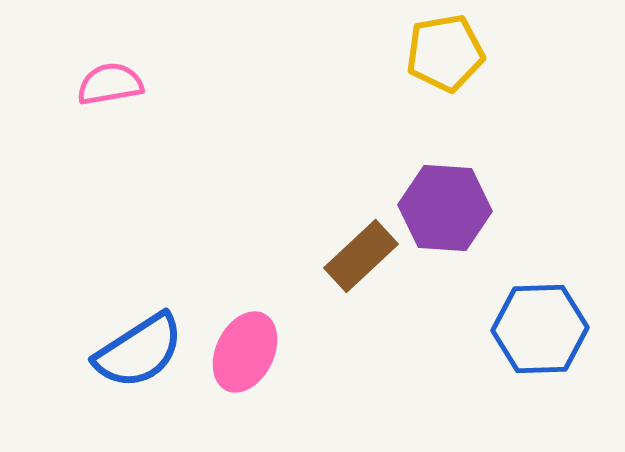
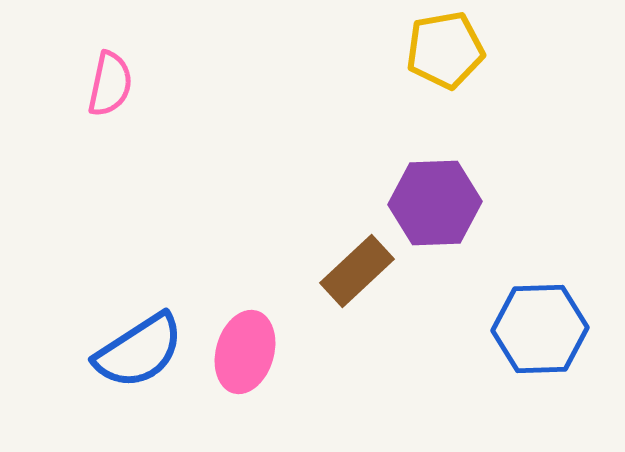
yellow pentagon: moved 3 px up
pink semicircle: rotated 112 degrees clockwise
purple hexagon: moved 10 px left, 5 px up; rotated 6 degrees counterclockwise
brown rectangle: moved 4 px left, 15 px down
pink ellipse: rotated 10 degrees counterclockwise
